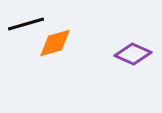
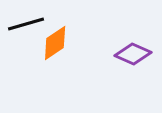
orange diamond: rotated 18 degrees counterclockwise
